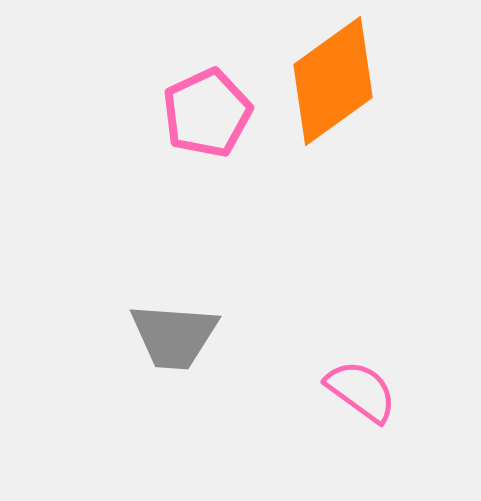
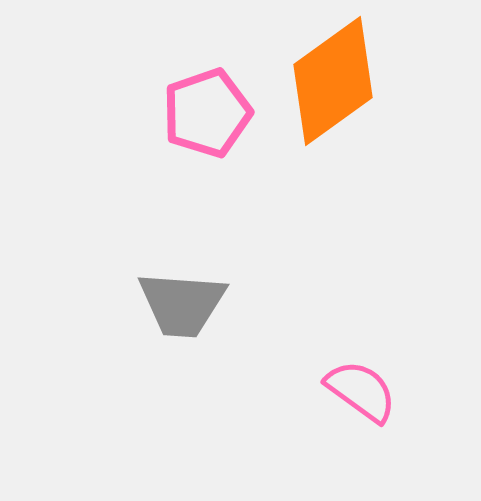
pink pentagon: rotated 6 degrees clockwise
gray trapezoid: moved 8 px right, 32 px up
